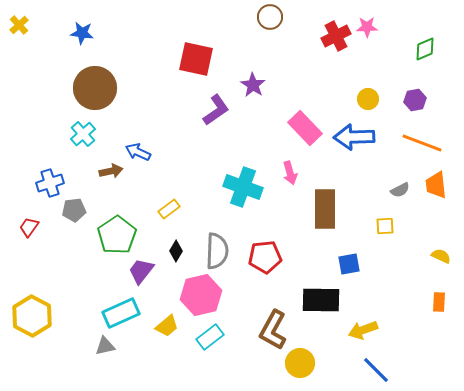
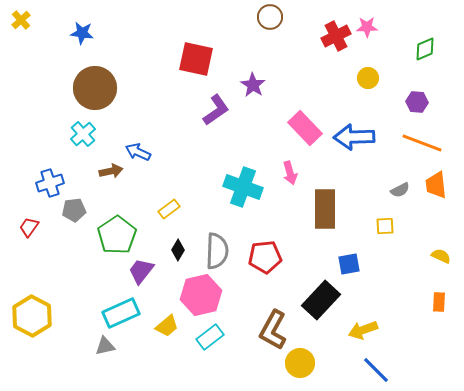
yellow cross at (19, 25): moved 2 px right, 5 px up
yellow circle at (368, 99): moved 21 px up
purple hexagon at (415, 100): moved 2 px right, 2 px down; rotated 15 degrees clockwise
black diamond at (176, 251): moved 2 px right, 1 px up
black rectangle at (321, 300): rotated 48 degrees counterclockwise
